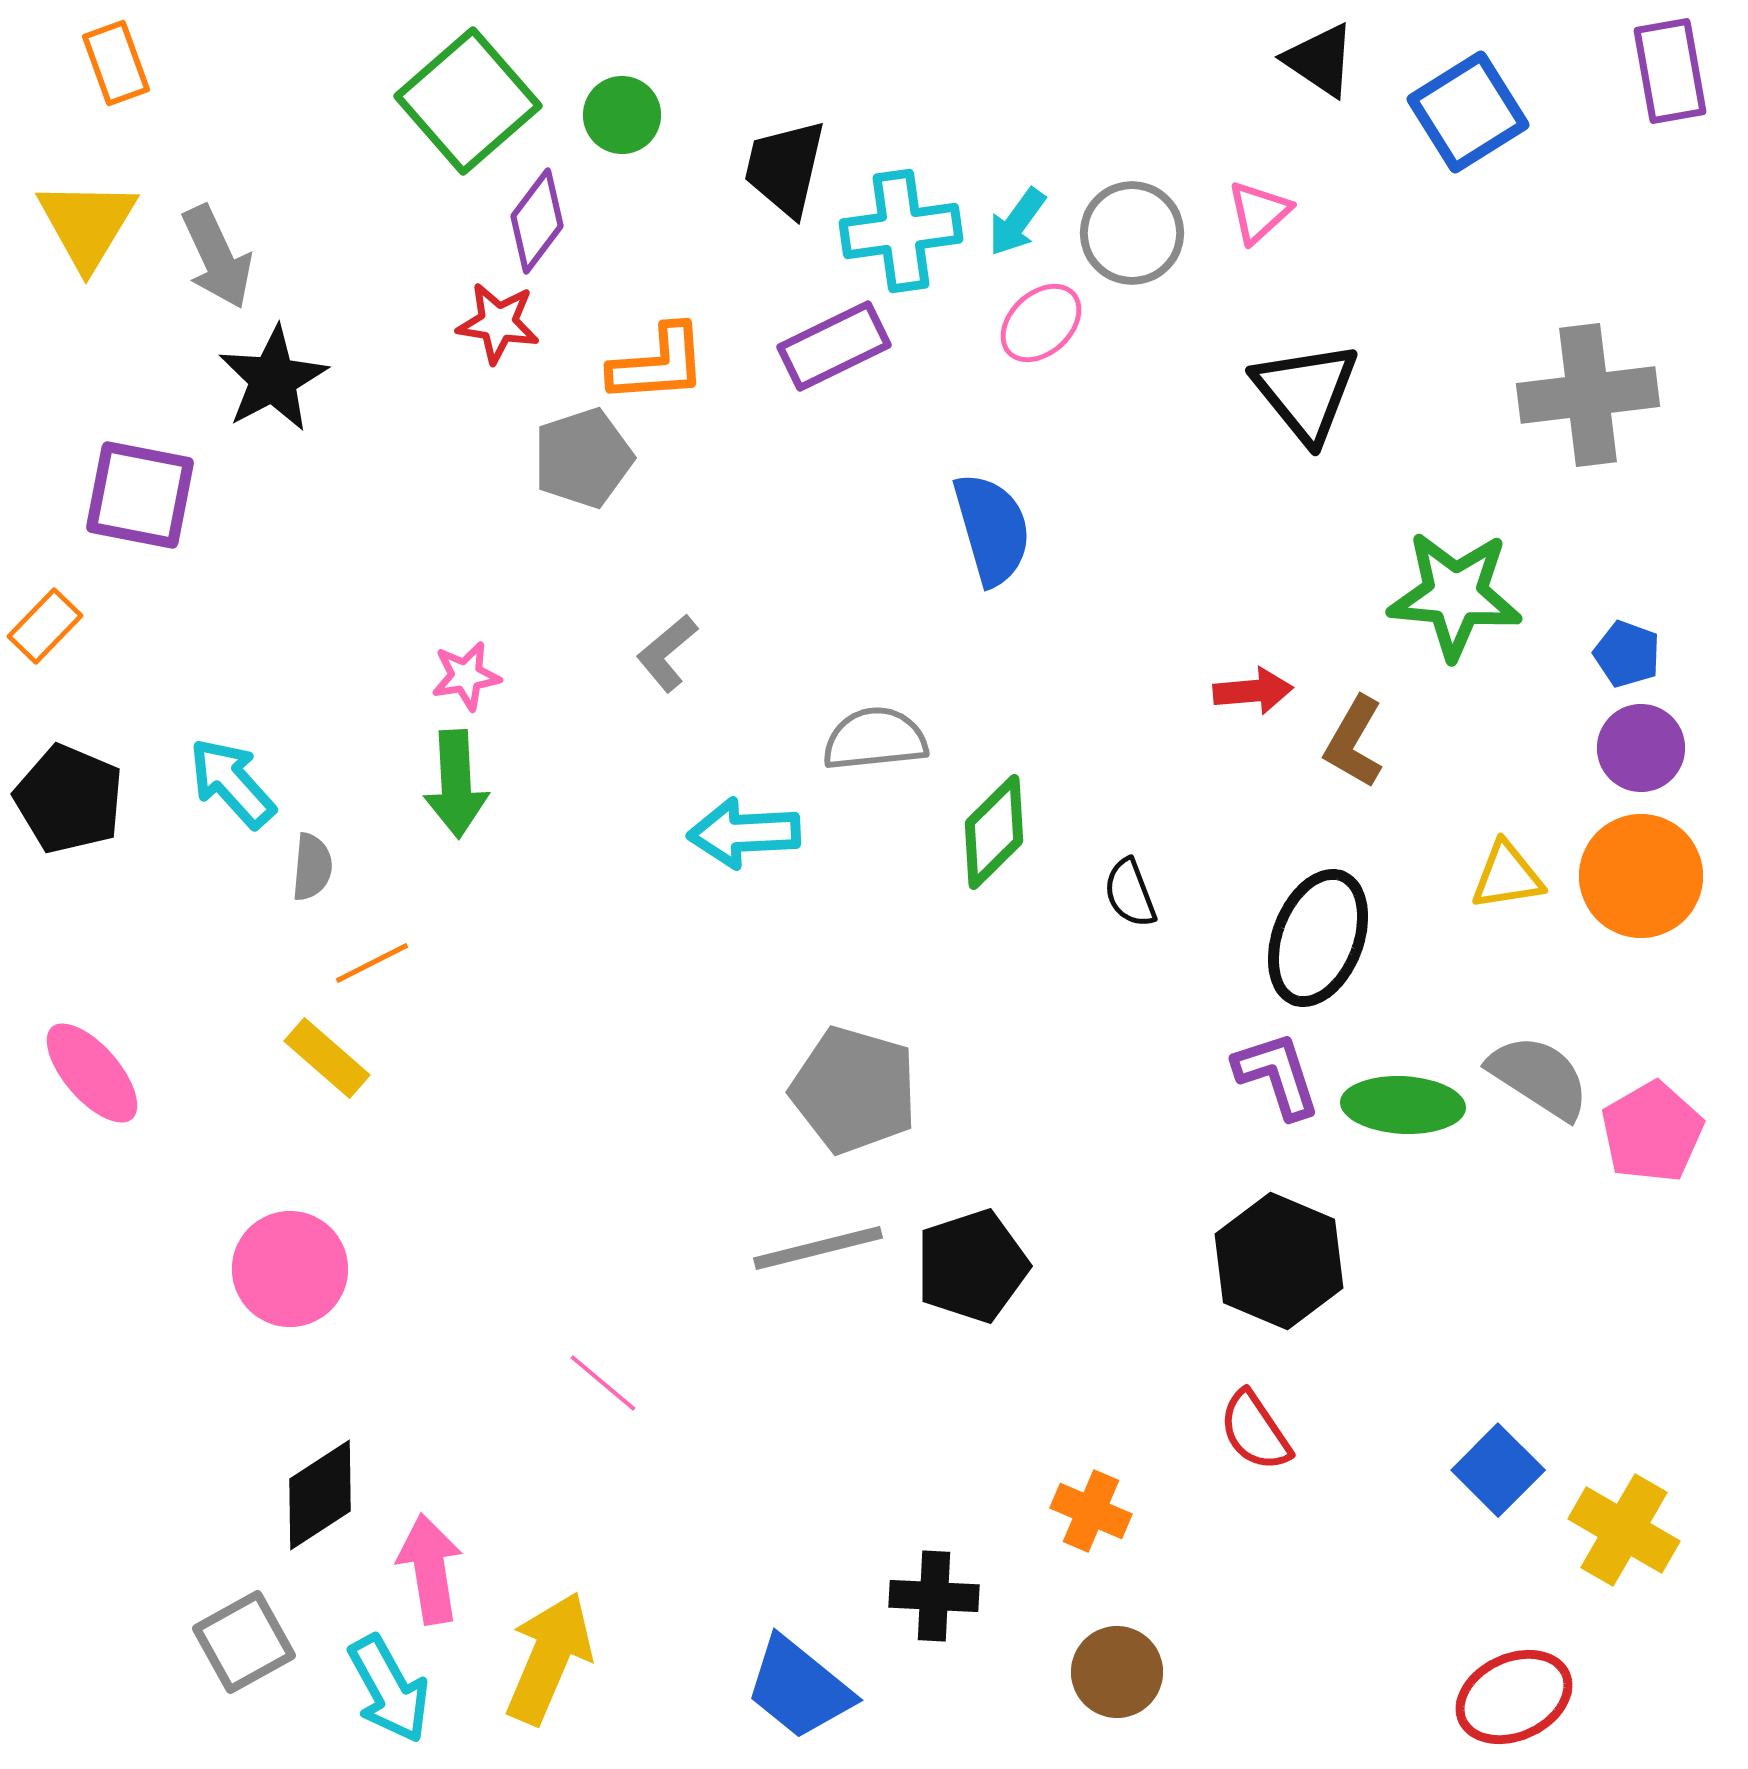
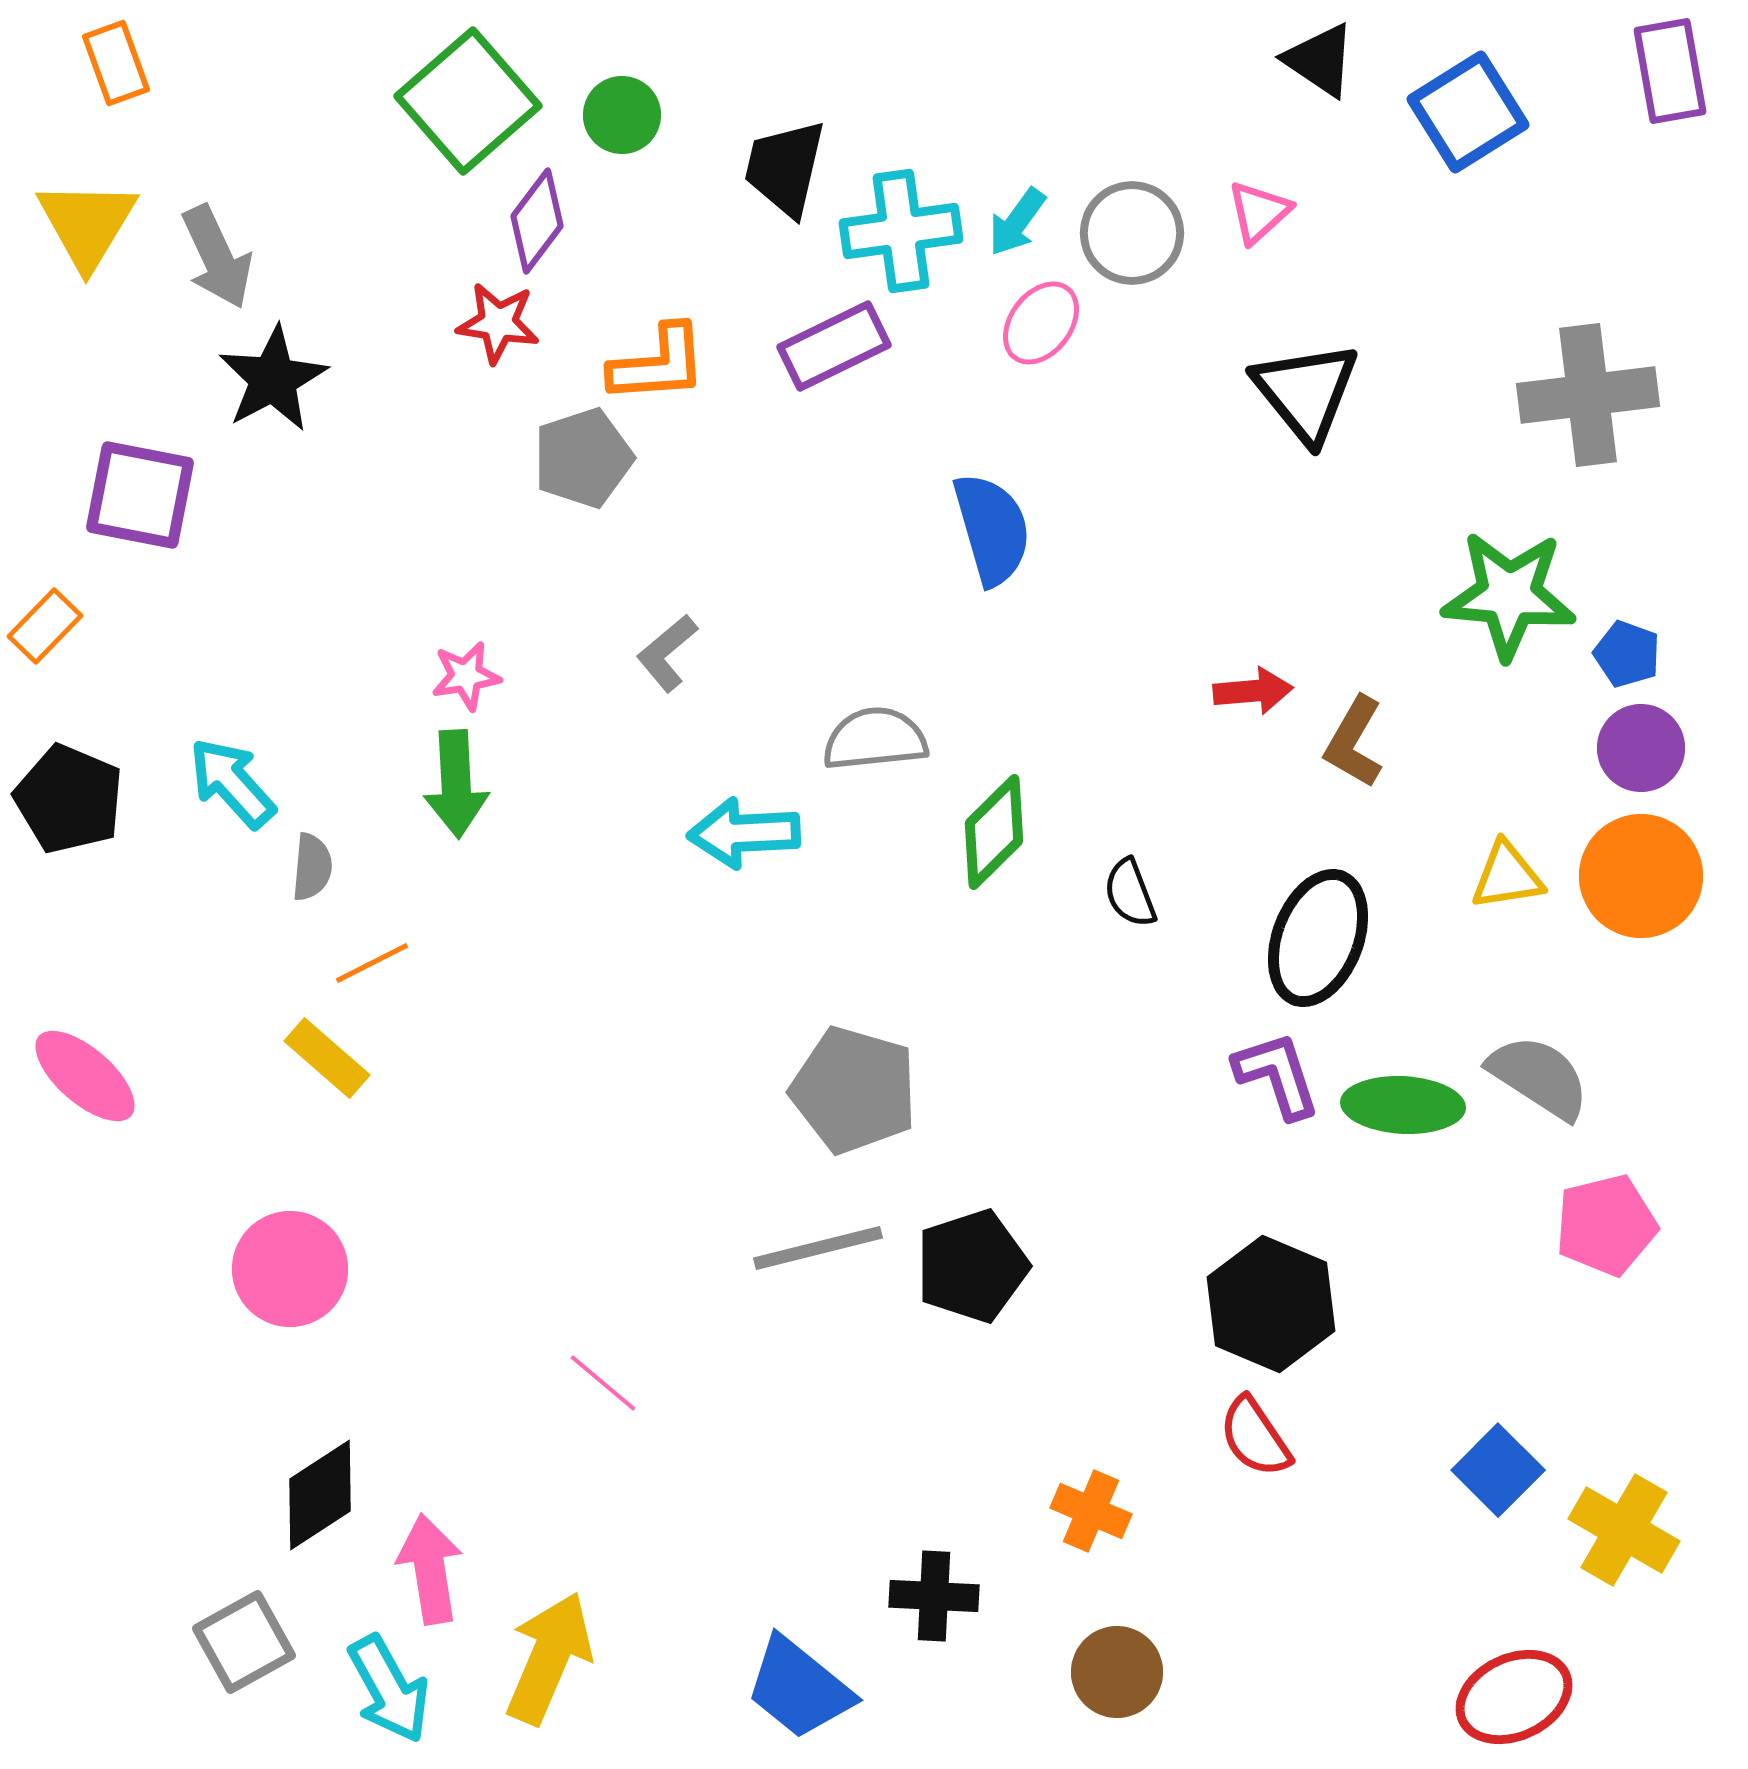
pink ellipse at (1041, 323): rotated 10 degrees counterclockwise
green star at (1455, 595): moved 54 px right
pink ellipse at (92, 1073): moved 7 px left, 3 px down; rotated 8 degrees counterclockwise
pink pentagon at (1652, 1132): moved 46 px left, 93 px down; rotated 16 degrees clockwise
black hexagon at (1279, 1261): moved 8 px left, 43 px down
red semicircle at (1255, 1431): moved 6 px down
